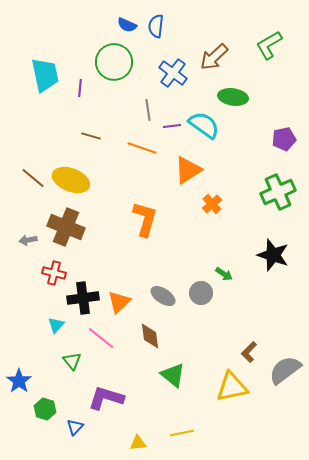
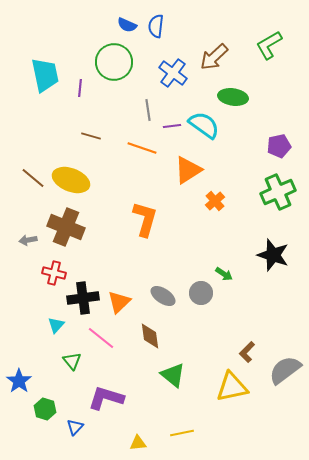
purple pentagon at (284, 139): moved 5 px left, 7 px down
orange cross at (212, 204): moved 3 px right, 3 px up
brown L-shape at (249, 352): moved 2 px left
